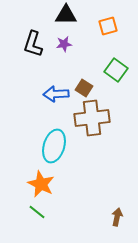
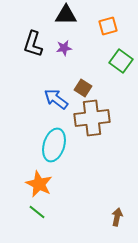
purple star: moved 4 px down
green square: moved 5 px right, 9 px up
brown square: moved 1 px left
blue arrow: moved 5 px down; rotated 40 degrees clockwise
cyan ellipse: moved 1 px up
orange star: moved 2 px left
